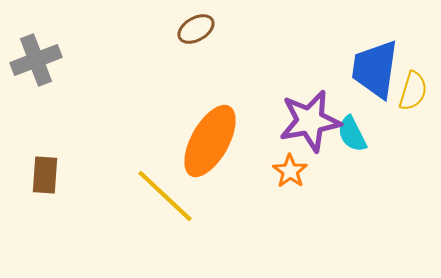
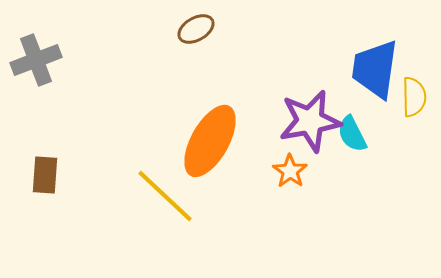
yellow semicircle: moved 1 px right, 6 px down; rotated 18 degrees counterclockwise
